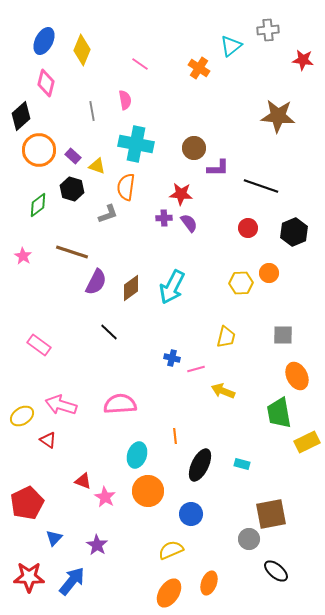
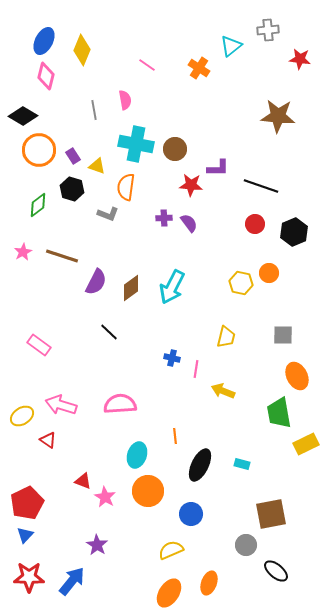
red star at (303, 60): moved 3 px left, 1 px up
pink line at (140, 64): moved 7 px right, 1 px down
pink diamond at (46, 83): moved 7 px up
gray line at (92, 111): moved 2 px right, 1 px up
black diamond at (21, 116): moved 2 px right; rotated 72 degrees clockwise
brown circle at (194, 148): moved 19 px left, 1 px down
purple rectangle at (73, 156): rotated 14 degrees clockwise
red star at (181, 194): moved 10 px right, 9 px up
gray L-shape at (108, 214): rotated 40 degrees clockwise
red circle at (248, 228): moved 7 px right, 4 px up
brown line at (72, 252): moved 10 px left, 4 px down
pink star at (23, 256): moved 4 px up; rotated 12 degrees clockwise
yellow hexagon at (241, 283): rotated 15 degrees clockwise
pink line at (196, 369): rotated 66 degrees counterclockwise
yellow rectangle at (307, 442): moved 1 px left, 2 px down
blue triangle at (54, 538): moved 29 px left, 3 px up
gray circle at (249, 539): moved 3 px left, 6 px down
